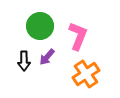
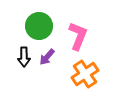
green circle: moved 1 px left
black arrow: moved 4 px up
orange cross: moved 1 px left
